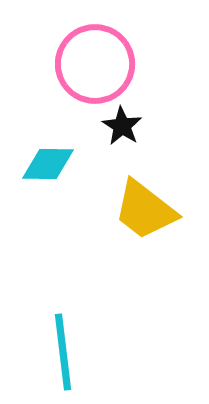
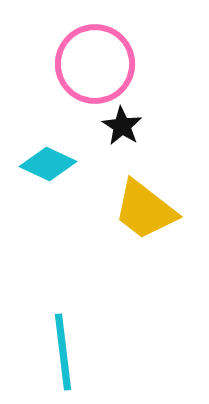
cyan diamond: rotated 24 degrees clockwise
